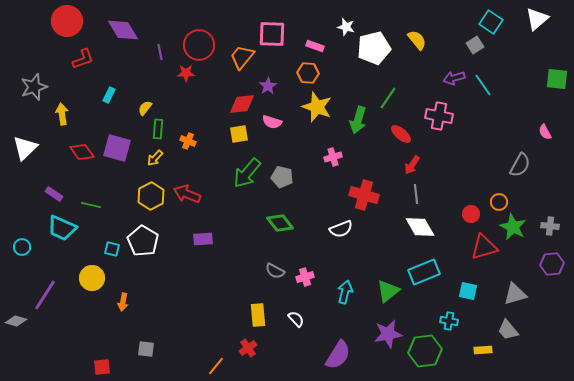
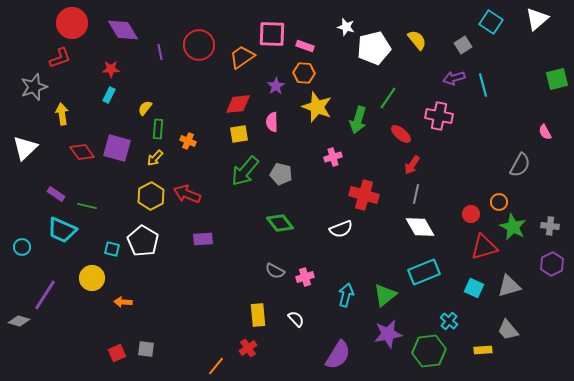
red circle at (67, 21): moved 5 px right, 2 px down
gray square at (475, 45): moved 12 px left
pink rectangle at (315, 46): moved 10 px left
orange trapezoid at (242, 57): rotated 16 degrees clockwise
red L-shape at (83, 59): moved 23 px left, 1 px up
red star at (186, 73): moved 75 px left, 4 px up
orange hexagon at (308, 73): moved 4 px left
green square at (557, 79): rotated 20 degrees counterclockwise
cyan line at (483, 85): rotated 20 degrees clockwise
purple star at (268, 86): moved 8 px right
red diamond at (242, 104): moved 4 px left
pink semicircle at (272, 122): rotated 72 degrees clockwise
green arrow at (247, 173): moved 2 px left, 2 px up
gray pentagon at (282, 177): moved 1 px left, 3 px up
purple rectangle at (54, 194): moved 2 px right
gray line at (416, 194): rotated 18 degrees clockwise
green line at (91, 205): moved 4 px left, 1 px down
cyan trapezoid at (62, 228): moved 2 px down
purple hexagon at (552, 264): rotated 20 degrees counterclockwise
green triangle at (388, 291): moved 3 px left, 4 px down
cyan square at (468, 291): moved 6 px right, 3 px up; rotated 12 degrees clockwise
cyan arrow at (345, 292): moved 1 px right, 3 px down
gray triangle at (515, 294): moved 6 px left, 8 px up
orange arrow at (123, 302): rotated 84 degrees clockwise
gray diamond at (16, 321): moved 3 px right
cyan cross at (449, 321): rotated 30 degrees clockwise
green hexagon at (425, 351): moved 4 px right
red square at (102, 367): moved 15 px right, 14 px up; rotated 18 degrees counterclockwise
